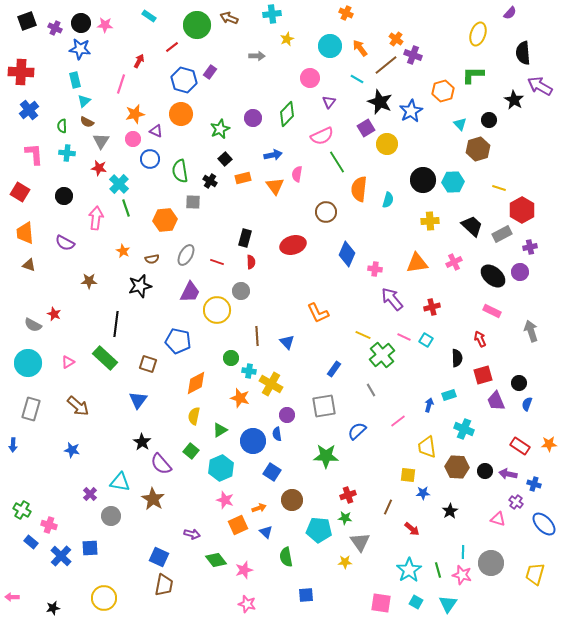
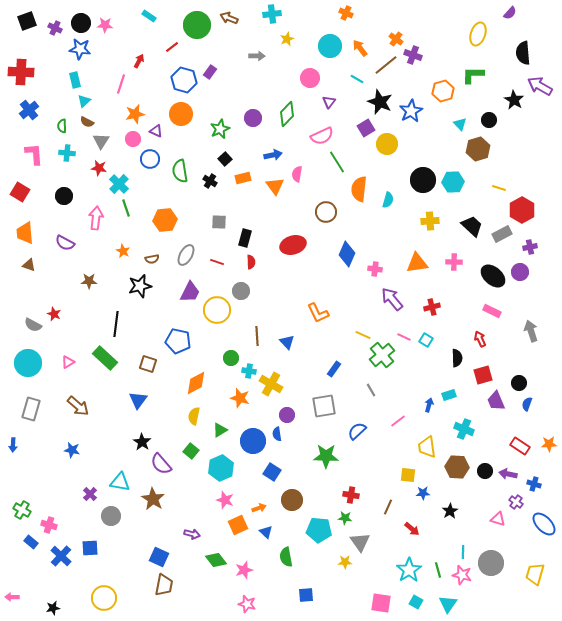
gray square at (193, 202): moved 26 px right, 20 px down
pink cross at (454, 262): rotated 28 degrees clockwise
red cross at (348, 495): moved 3 px right; rotated 28 degrees clockwise
